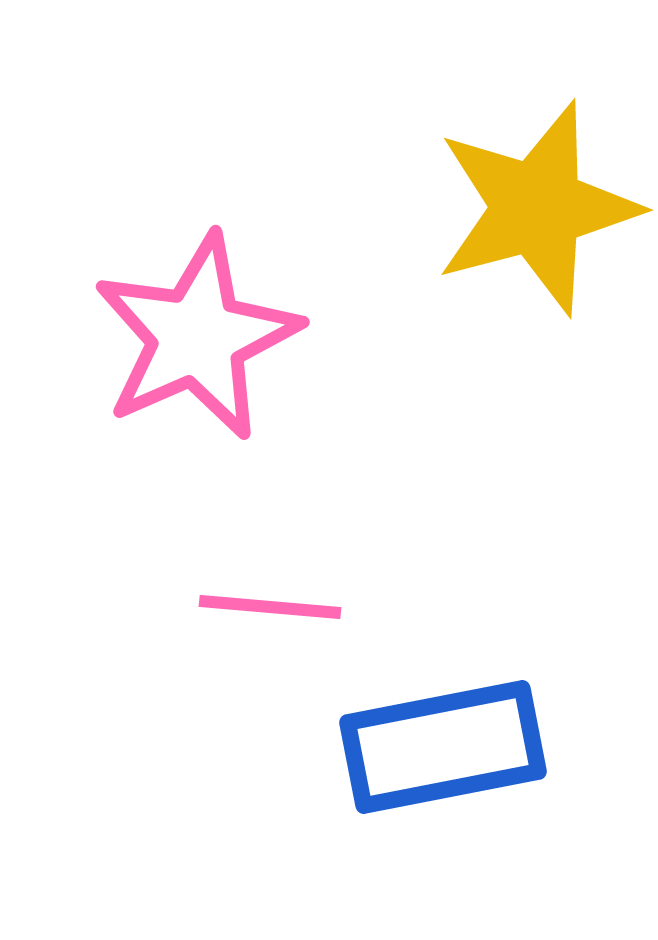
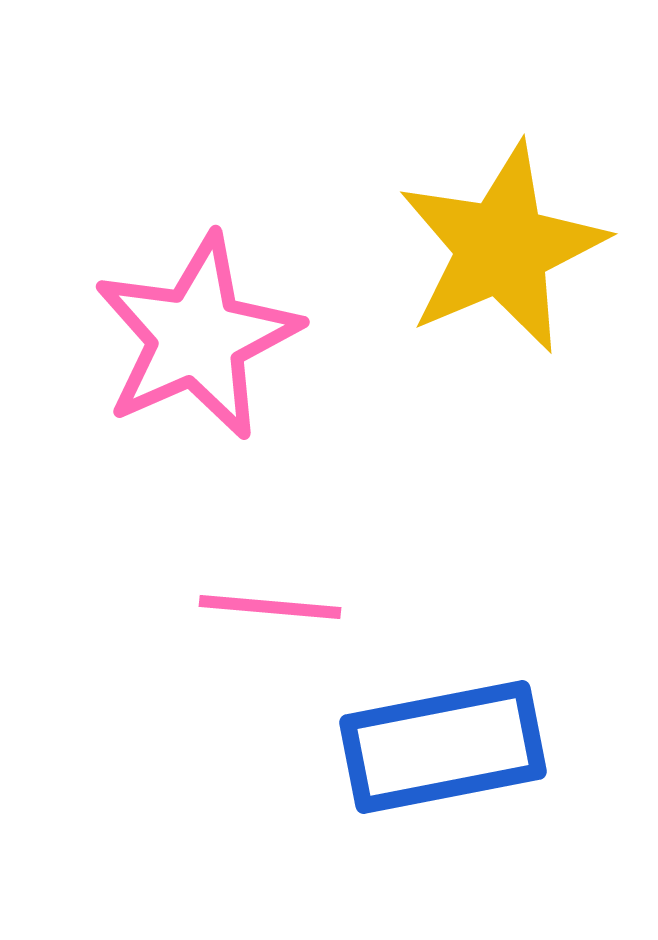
yellow star: moved 35 px left, 40 px down; rotated 8 degrees counterclockwise
